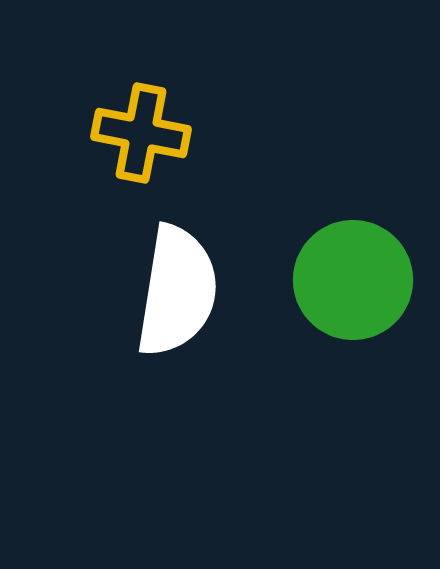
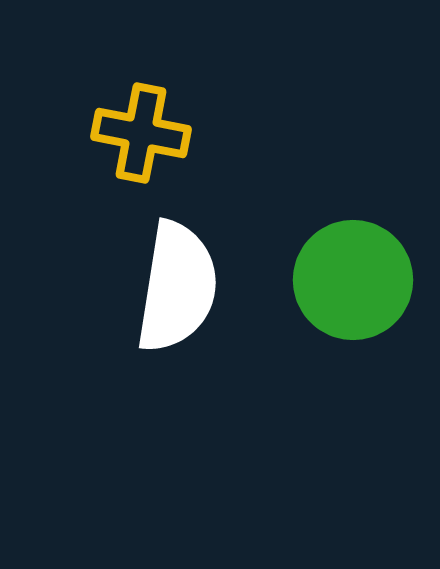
white semicircle: moved 4 px up
